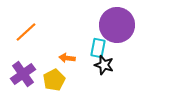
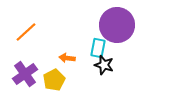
purple cross: moved 2 px right
